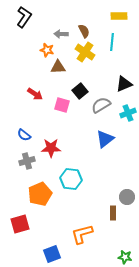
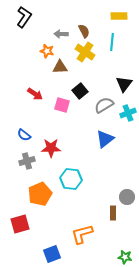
orange star: moved 1 px down
brown triangle: moved 2 px right
black triangle: rotated 30 degrees counterclockwise
gray semicircle: moved 3 px right
